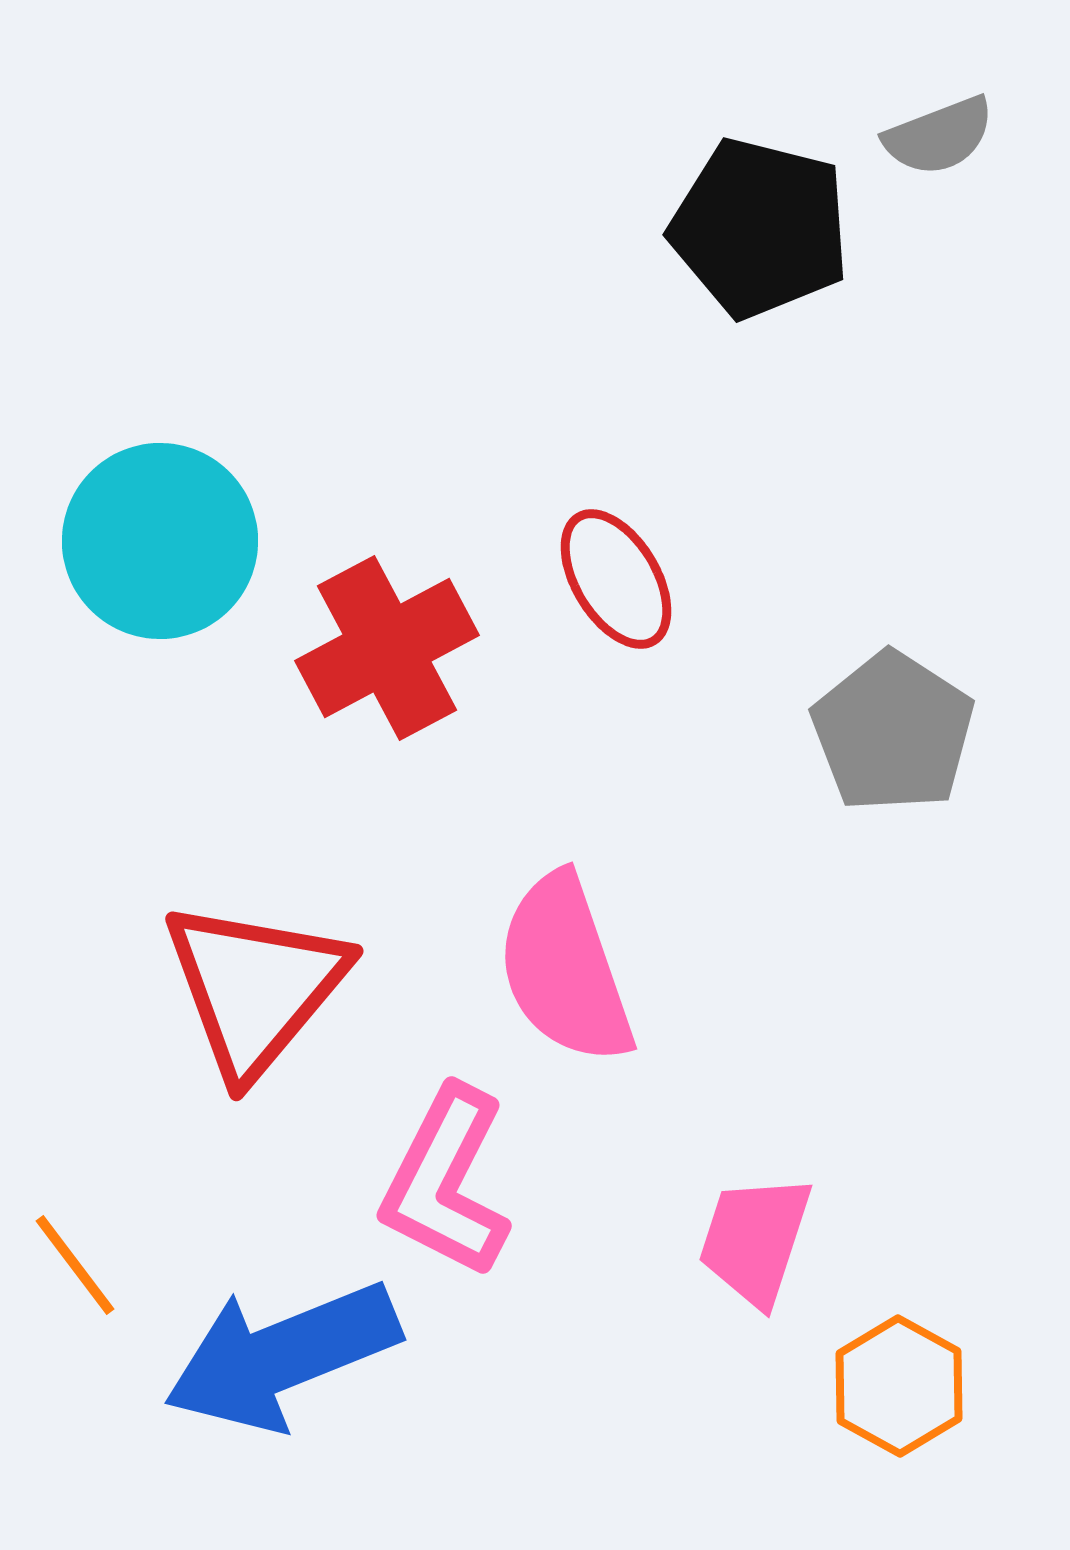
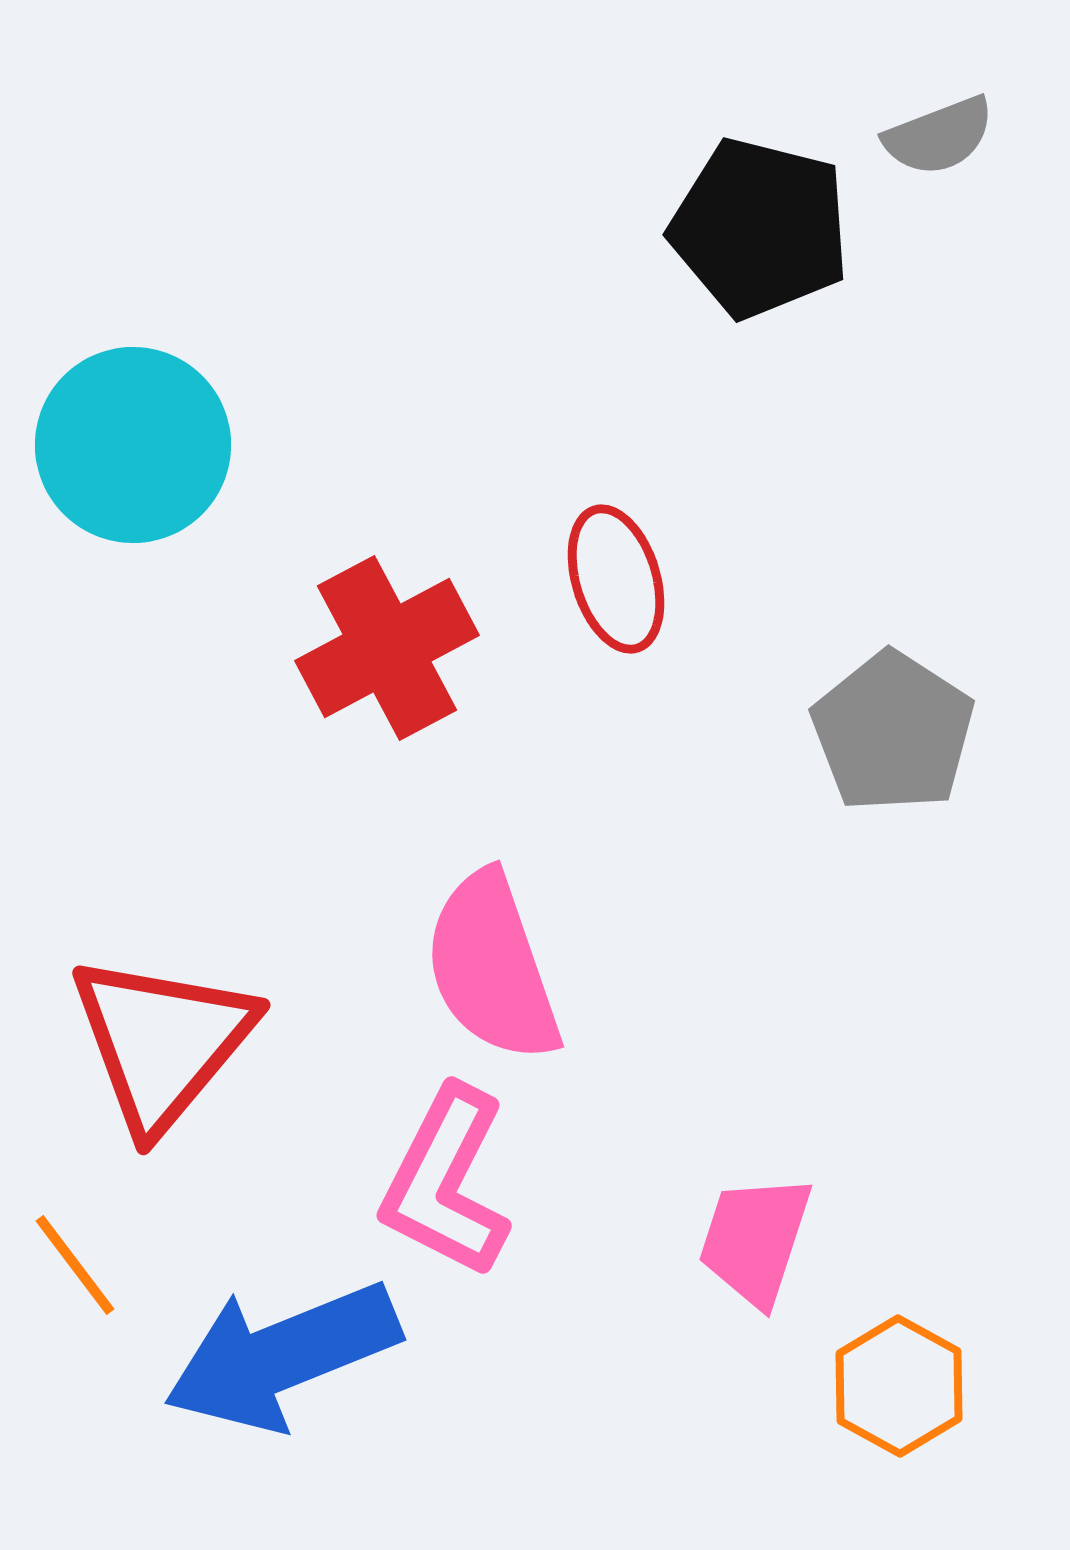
cyan circle: moved 27 px left, 96 px up
red ellipse: rotated 14 degrees clockwise
pink semicircle: moved 73 px left, 2 px up
red triangle: moved 93 px left, 54 px down
